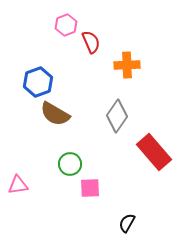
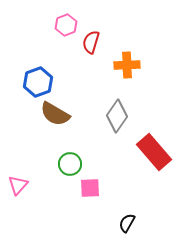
red semicircle: rotated 140 degrees counterclockwise
pink triangle: rotated 40 degrees counterclockwise
